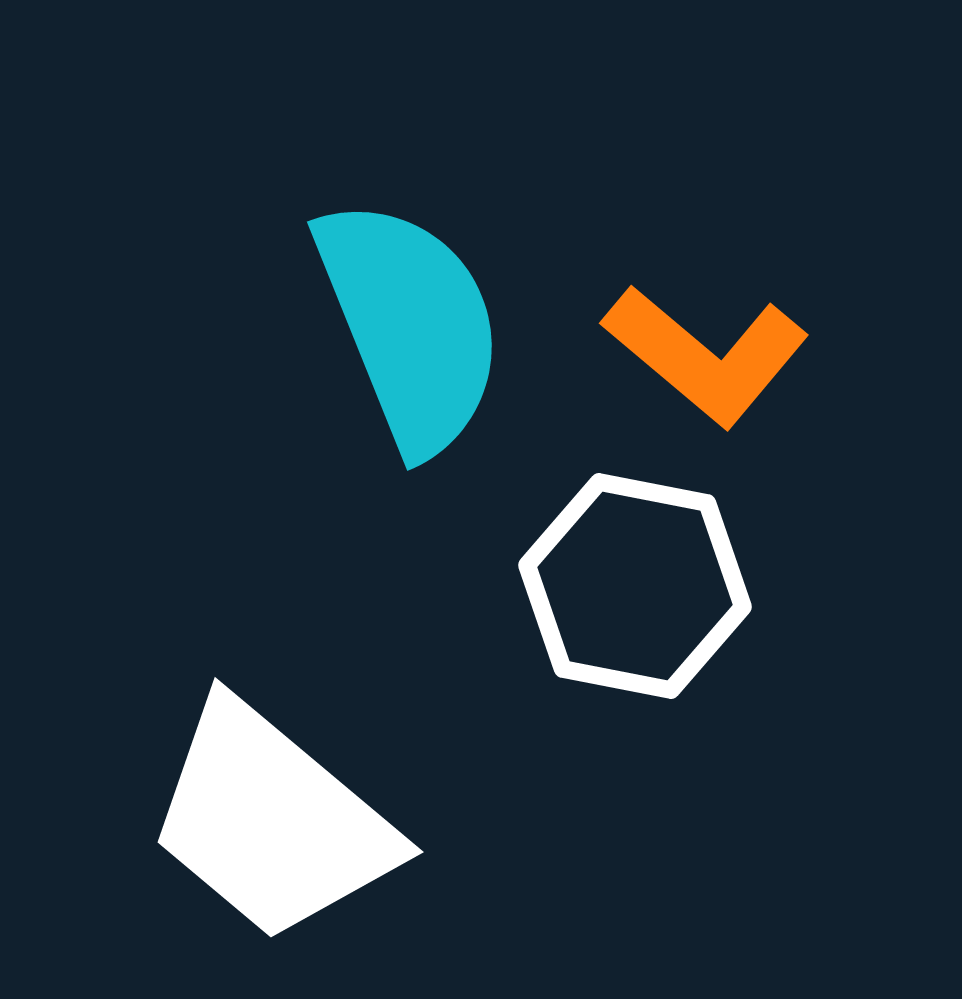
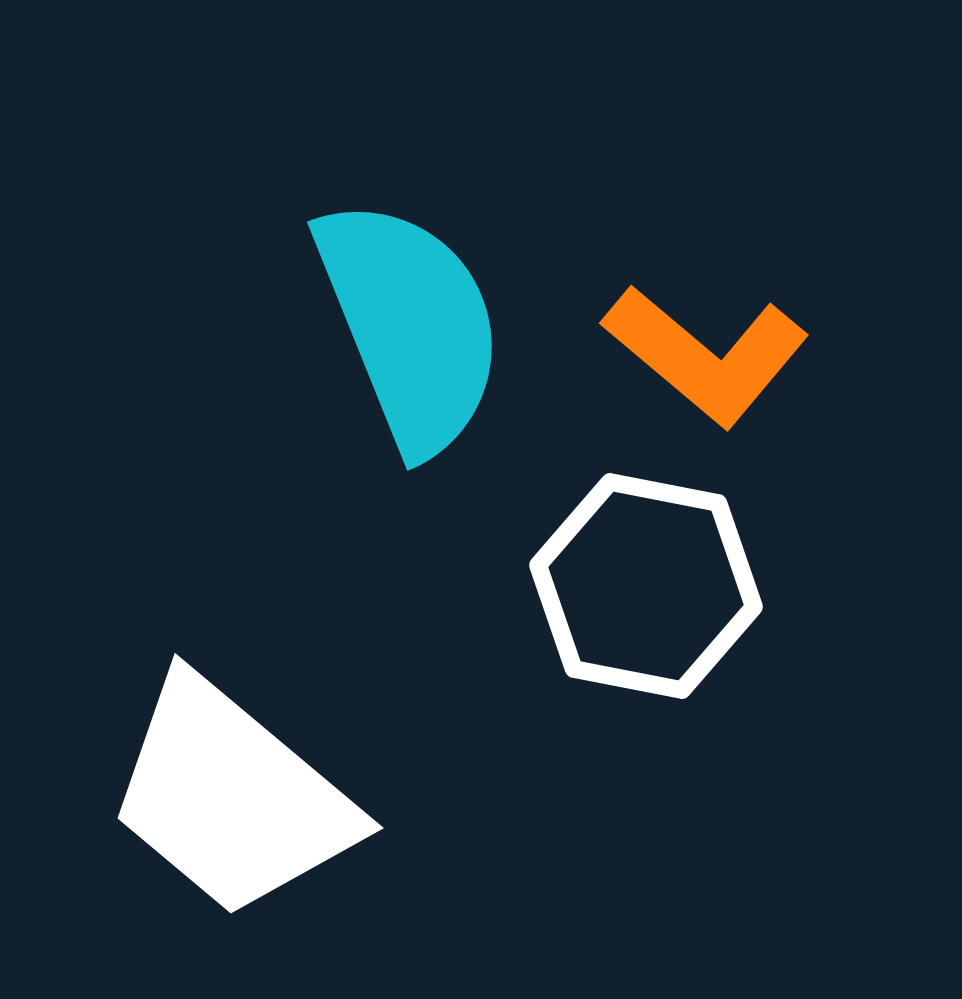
white hexagon: moved 11 px right
white trapezoid: moved 40 px left, 24 px up
